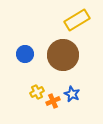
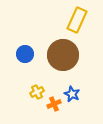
yellow rectangle: rotated 35 degrees counterclockwise
orange cross: moved 1 px right, 3 px down
